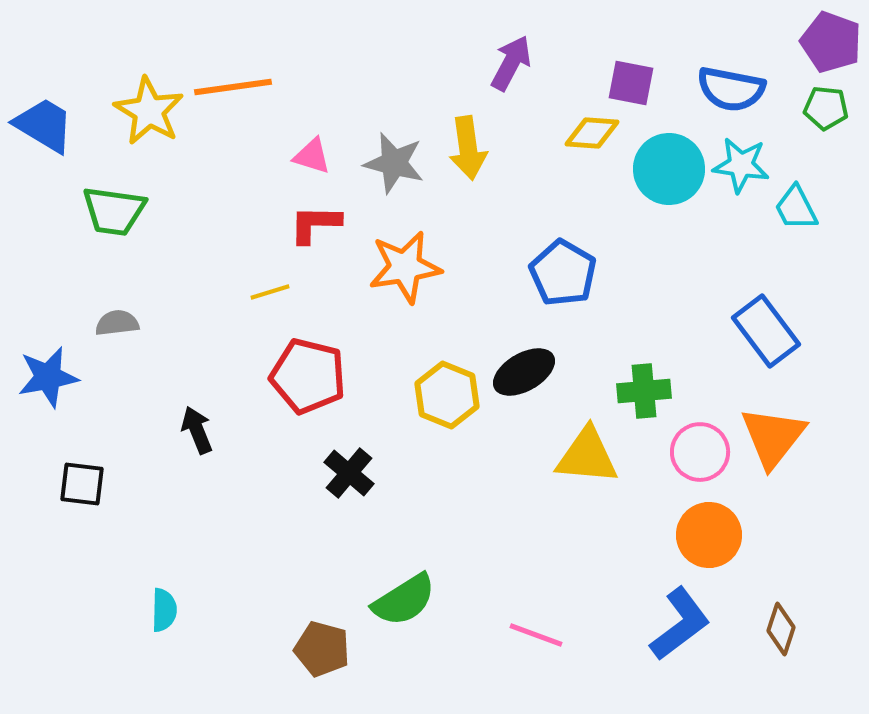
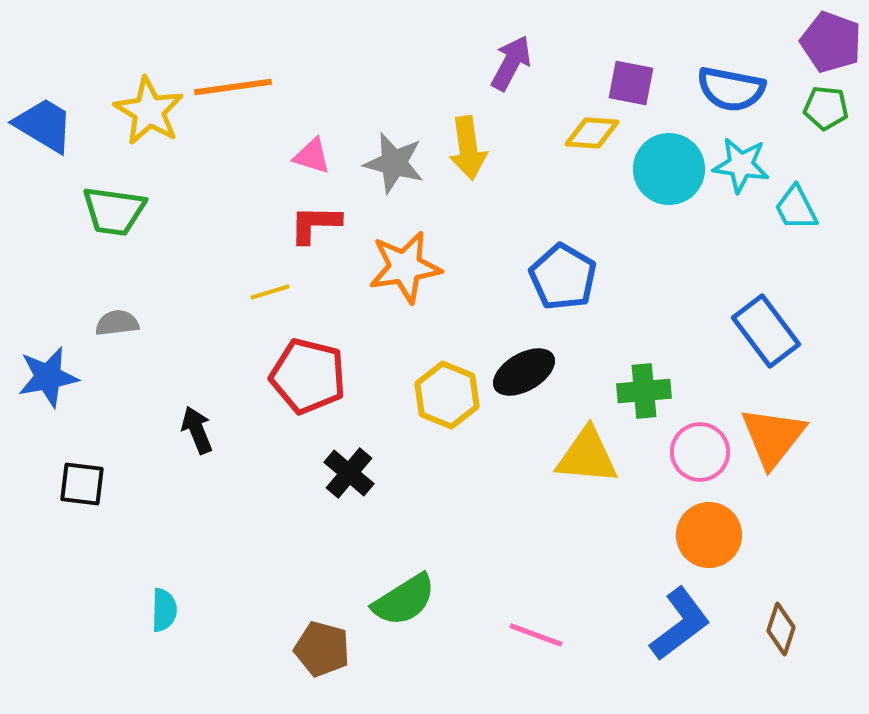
blue pentagon: moved 4 px down
